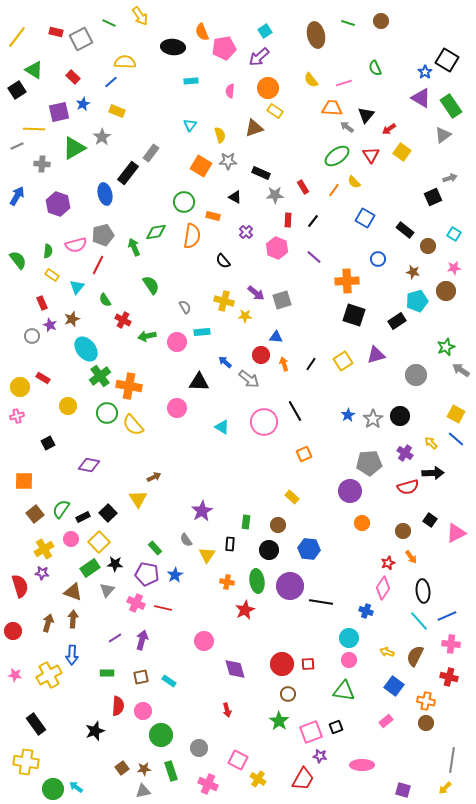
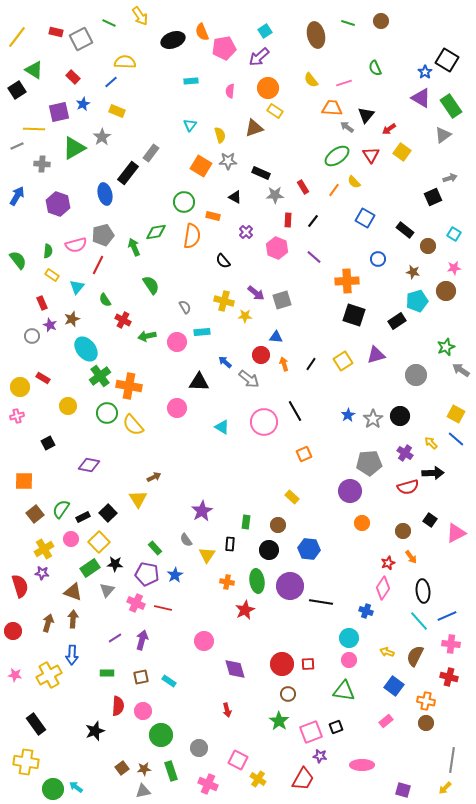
black ellipse at (173, 47): moved 7 px up; rotated 25 degrees counterclockwise
